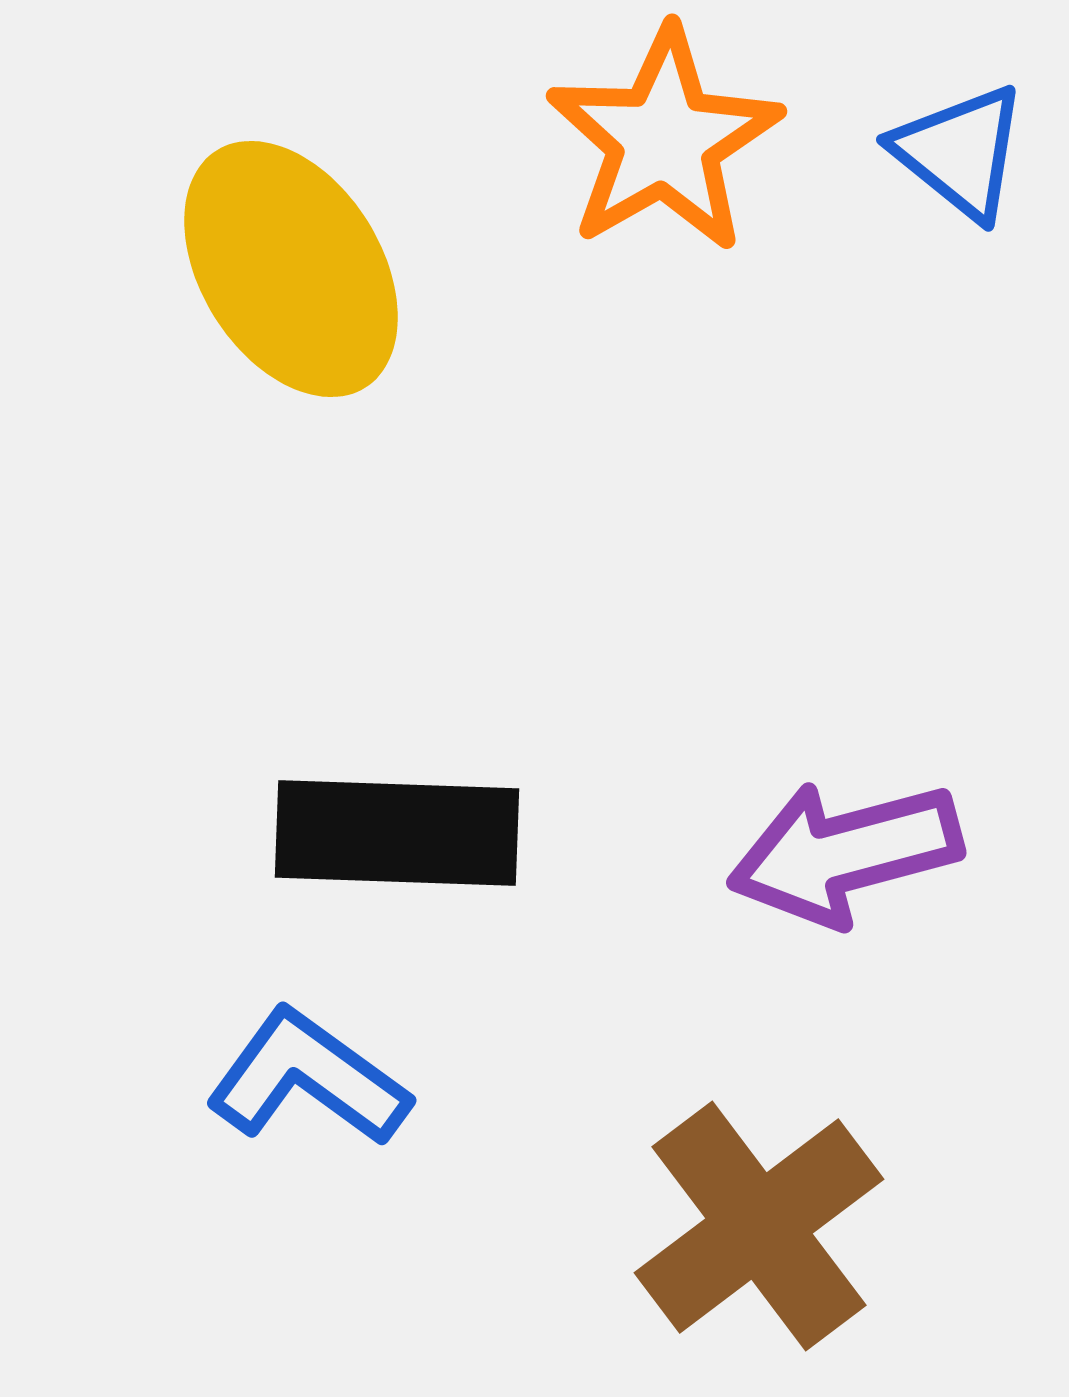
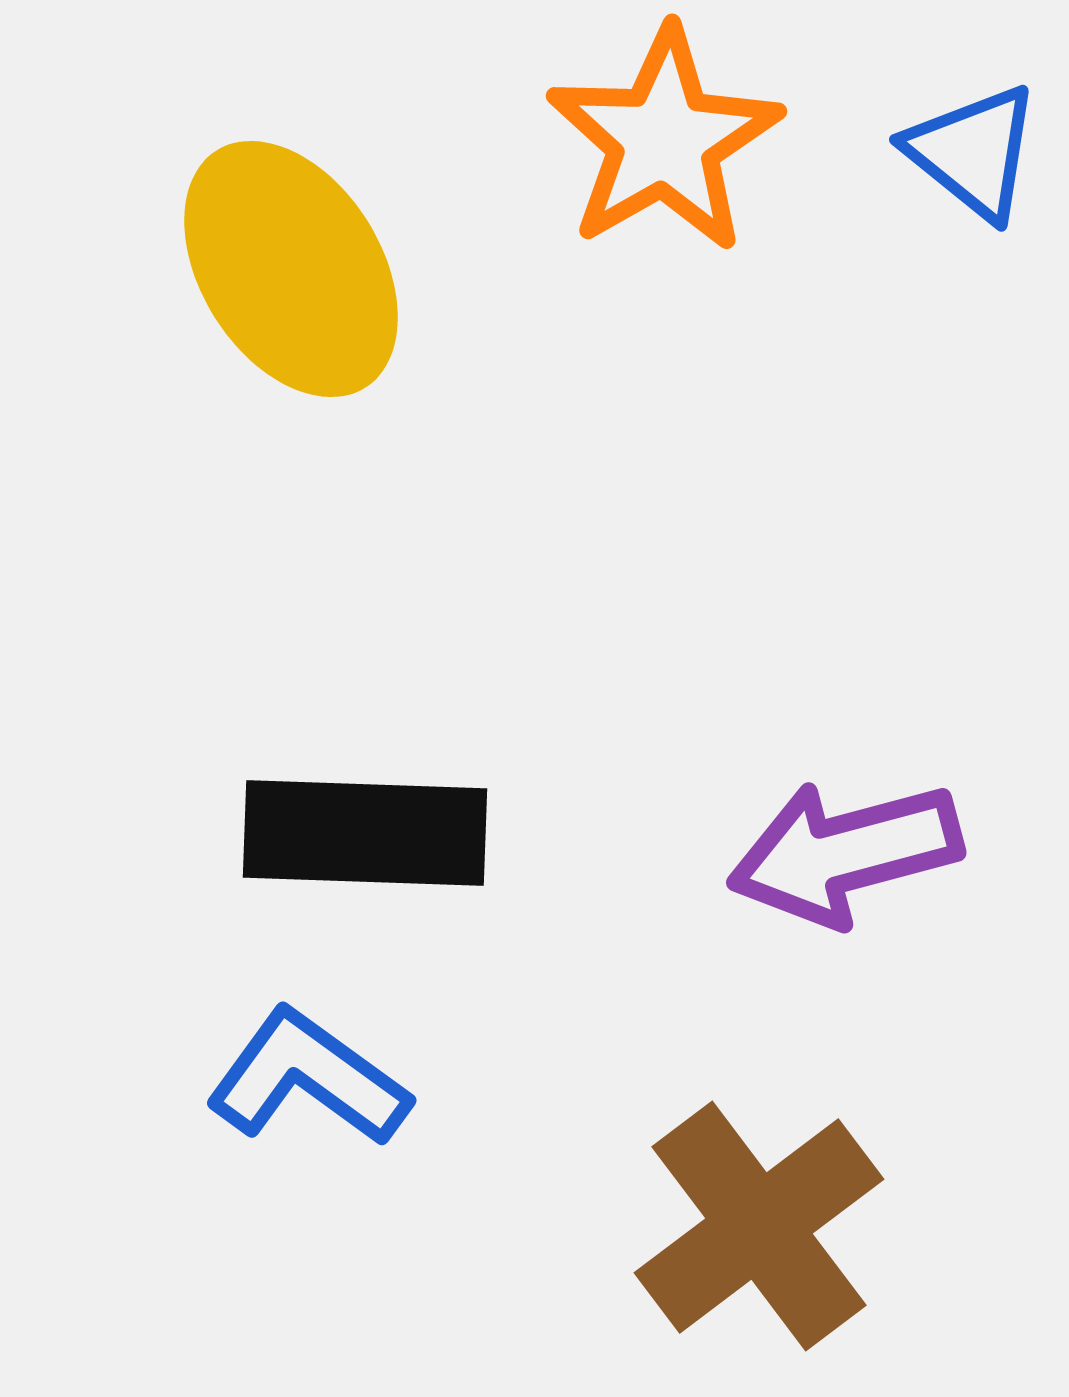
blue triangle: moved 13 px right
black rectangle: moved 32 px left
